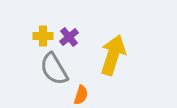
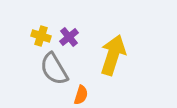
yellow cross: moved 2 px left; rotated 18 degrees clockwise
